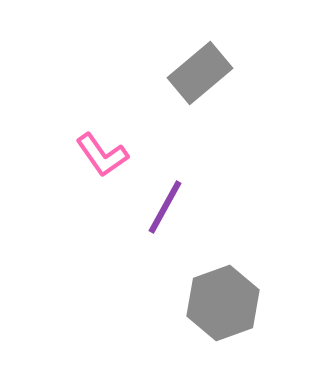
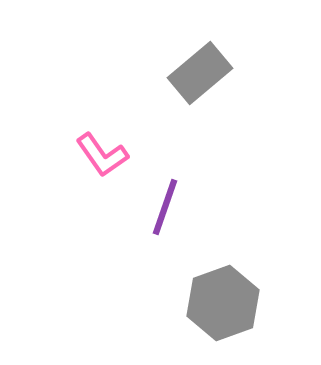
purple line: rotated 10 degrees counterclockwise
